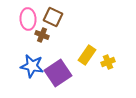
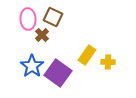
brown cross: rotated 24 degrees clockwise
yellow cross: rotated 24 degrees clockwise
blue star: rotated 25 degrees clockwise
purple square: rotated 20 degrees counterclockwise
